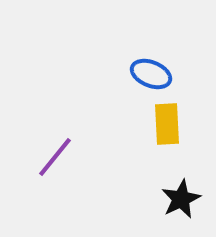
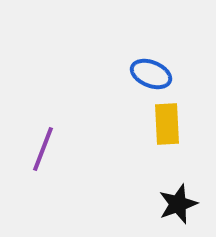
purple line: moved 12 px left, 8 px up; rotated 18 degrees counterclockwise
black star: moved 3 px left, 5 px down; rotated 6 degrees clockwise
